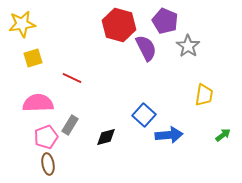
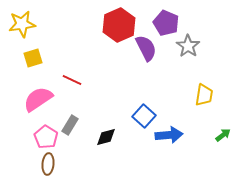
purple pentagon: moved 1 px right, 2 px down
red hexagon: rotated 20 degrees clockwise
red line: moved 2 px down
pink semicircle: moved 4 px up; rotated 32 degrees counterclockwise
blue square: moved 1 px down
pink pentagon: rotated 20 degrees counterclockwise
brown ellipse: rotated 15 degrees clockwise
